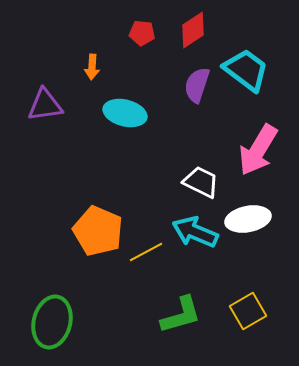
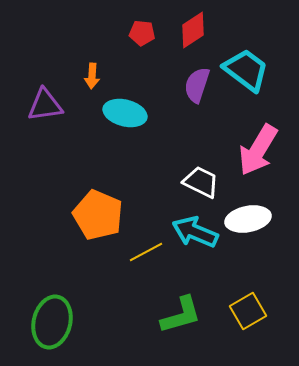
orange arrow: moved 9 px down
orange pentagon: moved 16 px up
